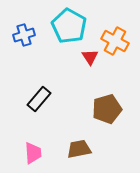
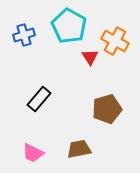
pink trapezoid: rotated 120 degrees clockwise
